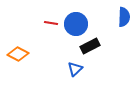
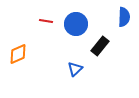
red line: moved 5 px left, 2 px up
black rectangle: moved 10 px right; rotated 24 degrees counterclockwise
orange diamond: rotated 50 degrees counterclockwise
